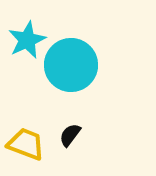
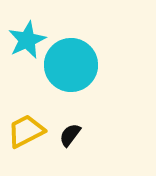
yellow trapezoid: moved 13 px up; rotated 48 degrees counterclockwise
